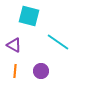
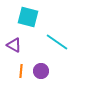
cyan square: moved 1 px left, 1 px down
cyan line: moved 1 px left
orange line: moved 6 px right
